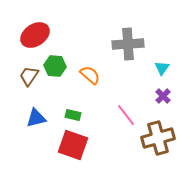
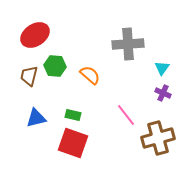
brown trapezoid: rotated 20 degrees counterclockwise
purple cross: moved 3 px up; rotated 21 degrees counterclockwise
red square: moved 2 px up
